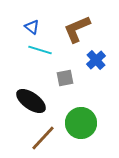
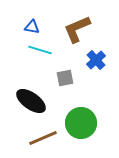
blue triangle: rotated 28 degrees counterclockwise
brown line: rotated 24 degrees clockwise
